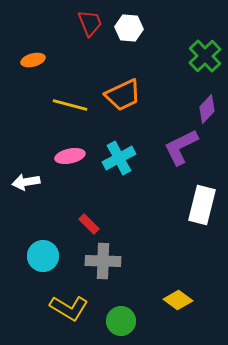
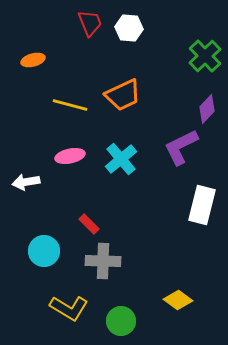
cyan cross: moved 2 px right, 1 px down; rotated 12 degrees counterclockwise
cyan circle: moved 1 px right, 5 px up
